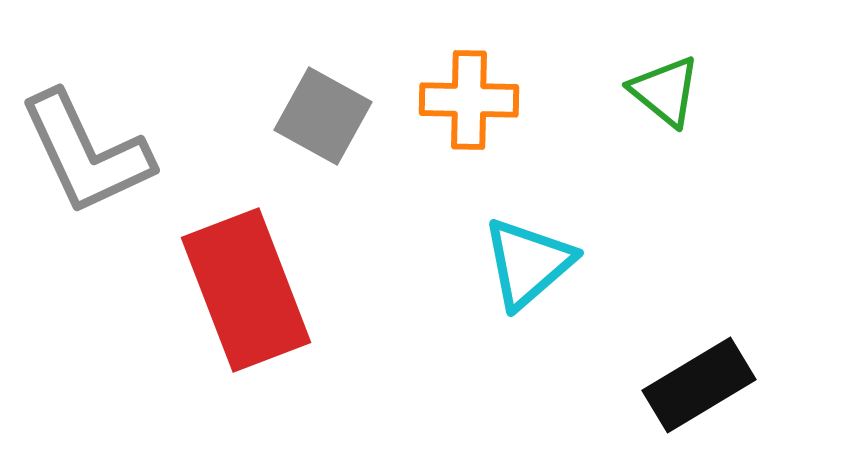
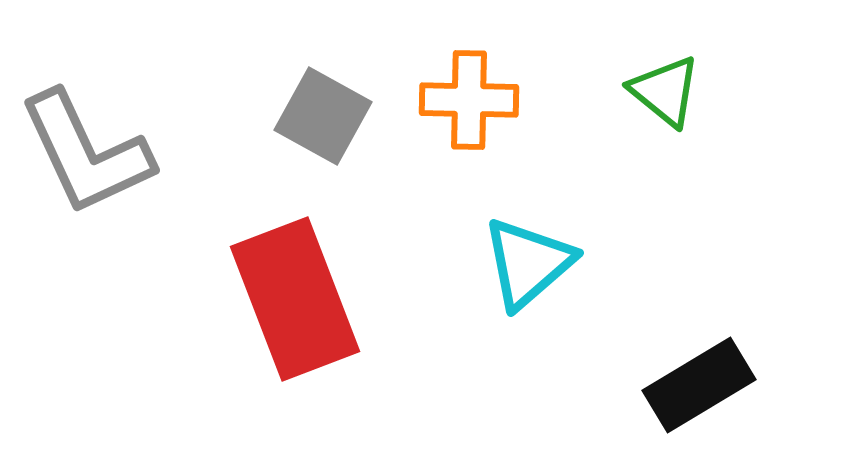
red rectangle: moved 49 px right, 9 px down
